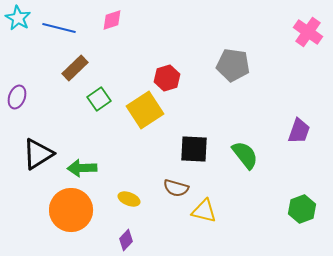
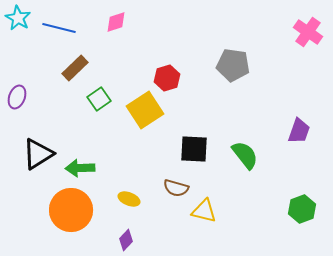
pink diamond: moved 4 px right, 2 px down
green arrow: moved 2 px left
